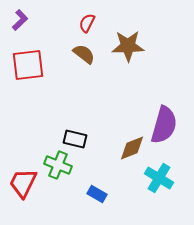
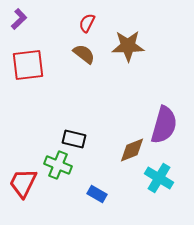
purple L-shape: moved 1 px left, 1 px up
black rectangle: moved 1 px left
brown diamond: moved 2 px down
